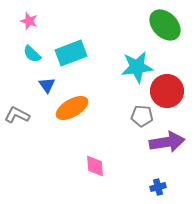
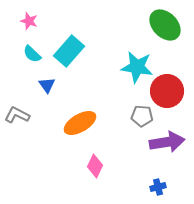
cyan rectangle: moved 2 px left, 2 px up; rotated 28 degrees counterclockwise
cyan star: rotated 16 degrees clockwise
orange ellipse: moved 8 px right, 15 px down
pink diamond: rotated 30 degrees clockwise
